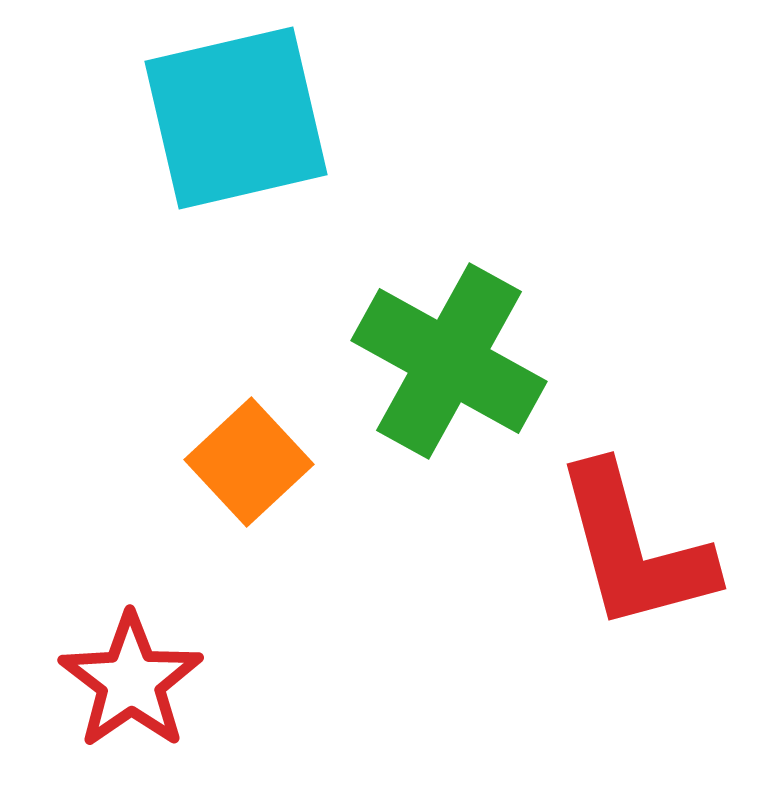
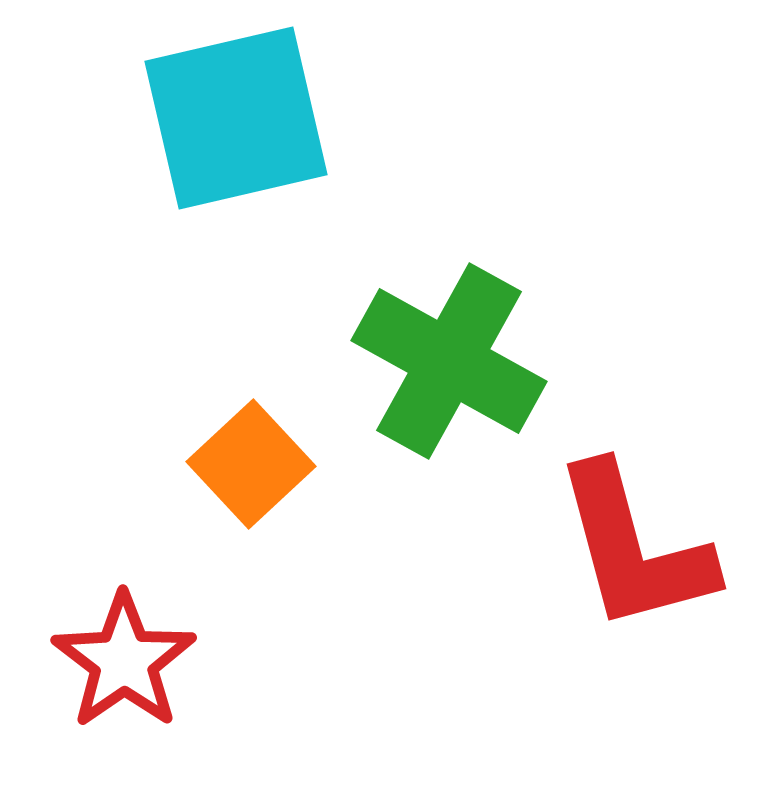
orange square: moved 2 px right, 2 px down
red star: moved 7 px left, 20 px up
